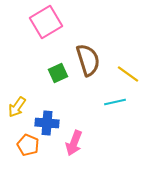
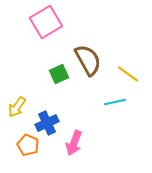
brown semicircle: rotated 12 degrees counterclockwise
green square: moved 1 px right, 1 px down
blue cross: rotated 30 degrees counterclockwise
